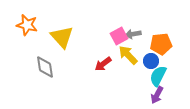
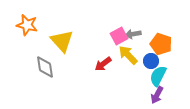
yellow triangle: moved 4 px down
orange pentagon: rotated 25 degrees clockwise
